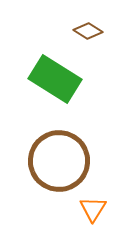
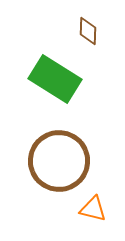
brown diamond: rotated 60 degrees clockwise
orange triangle: rotated 48 degrees counterclockwise
